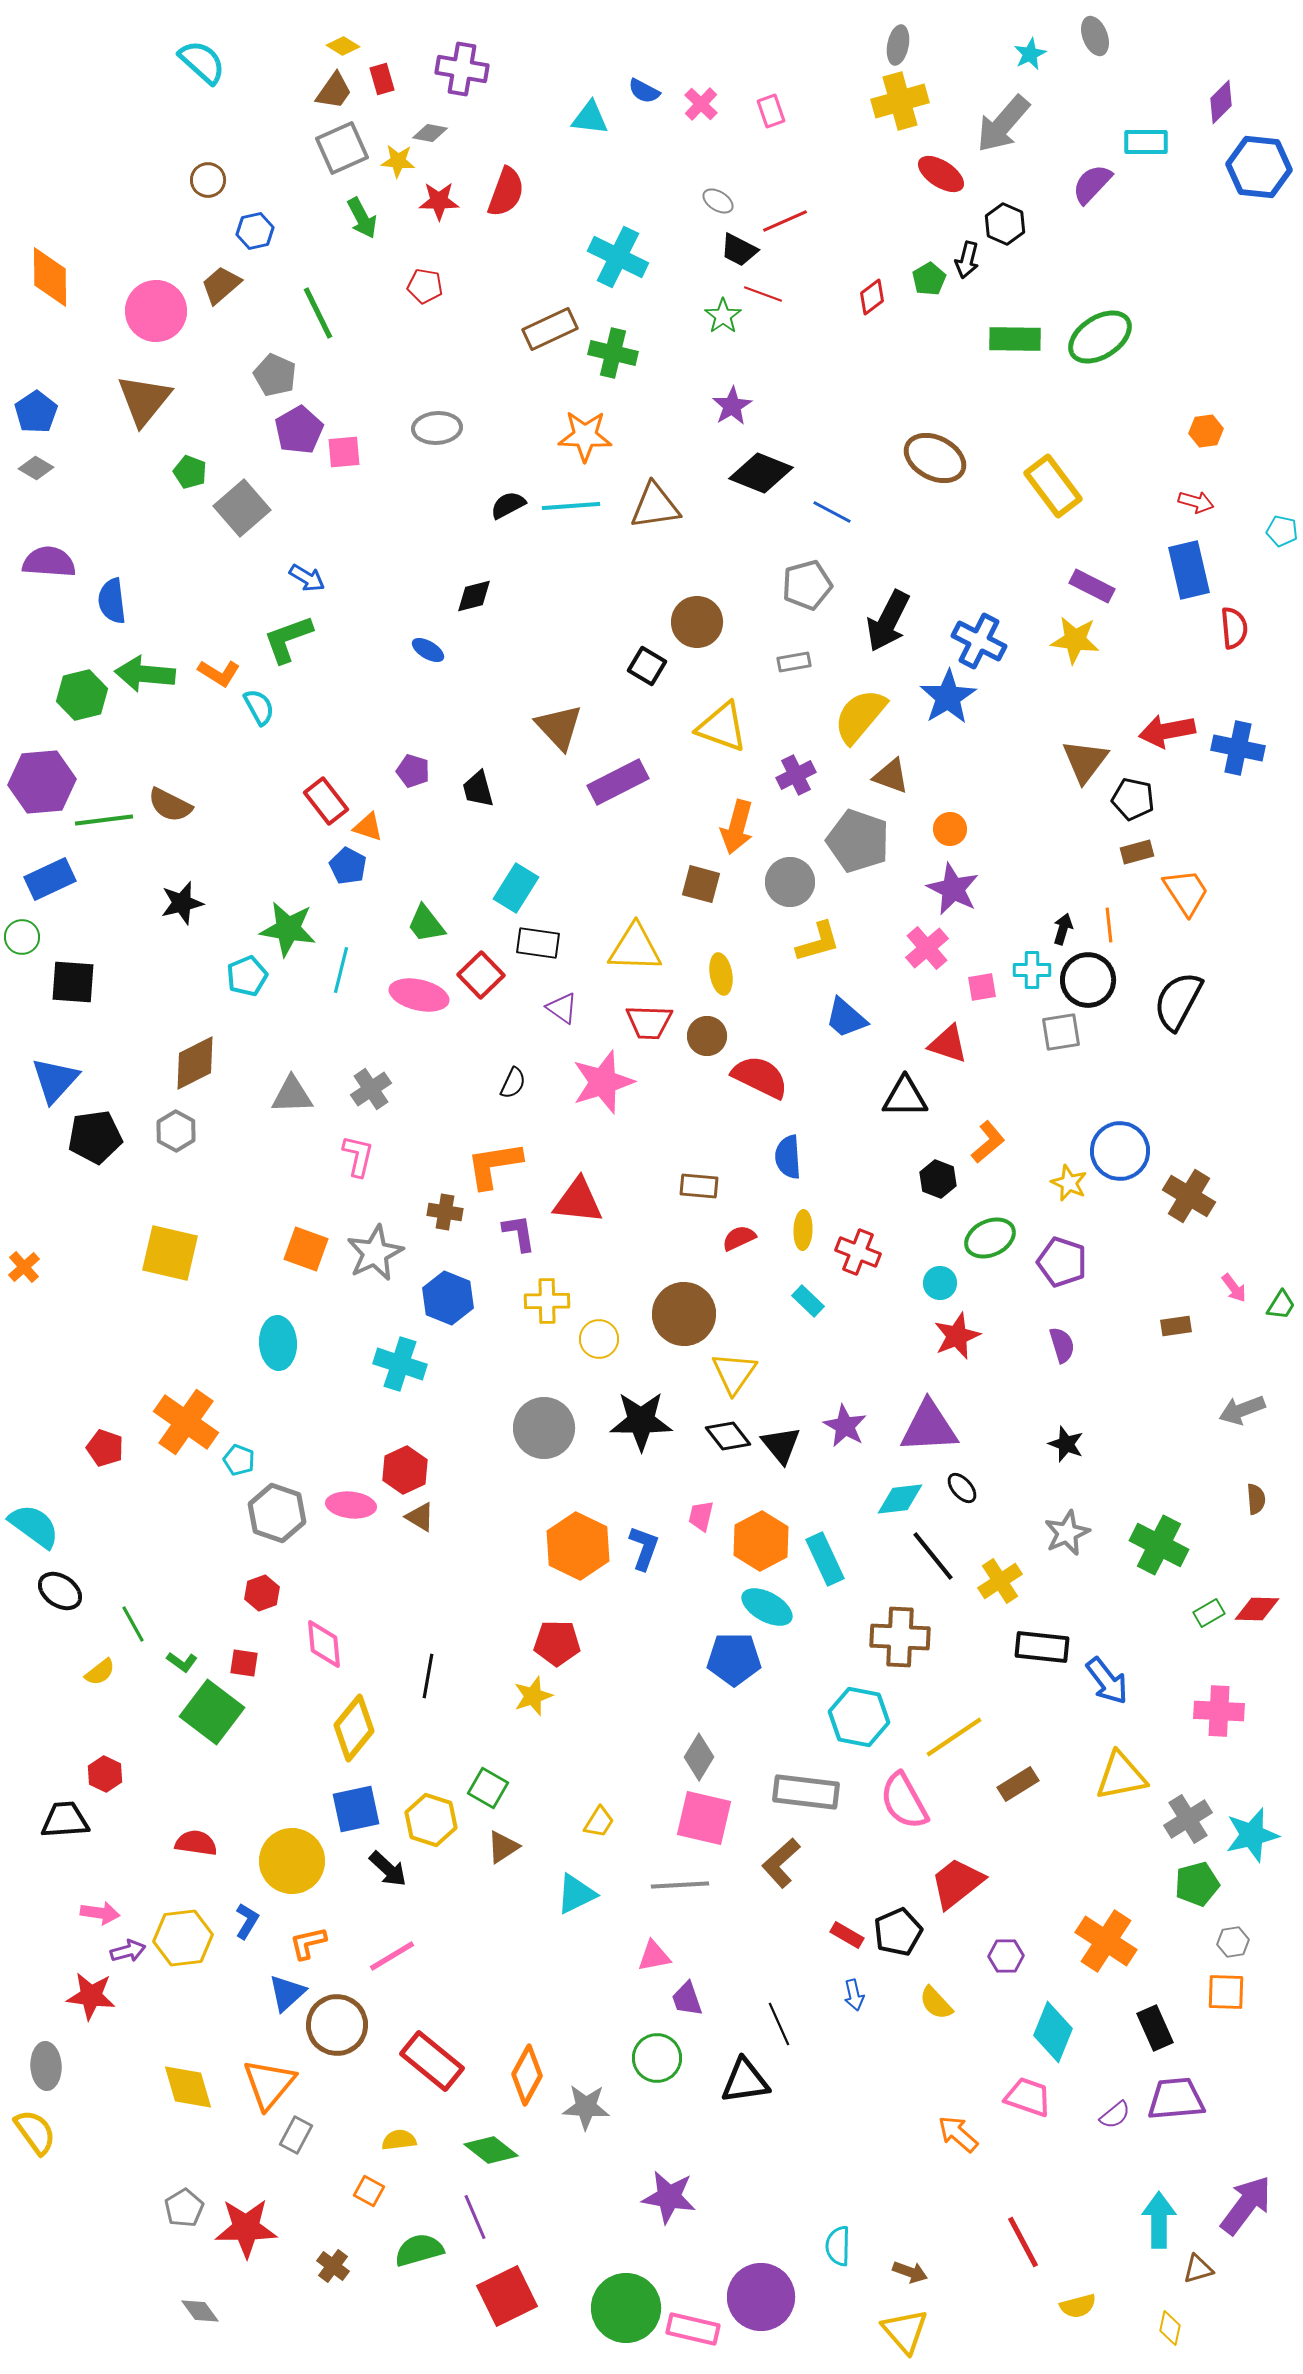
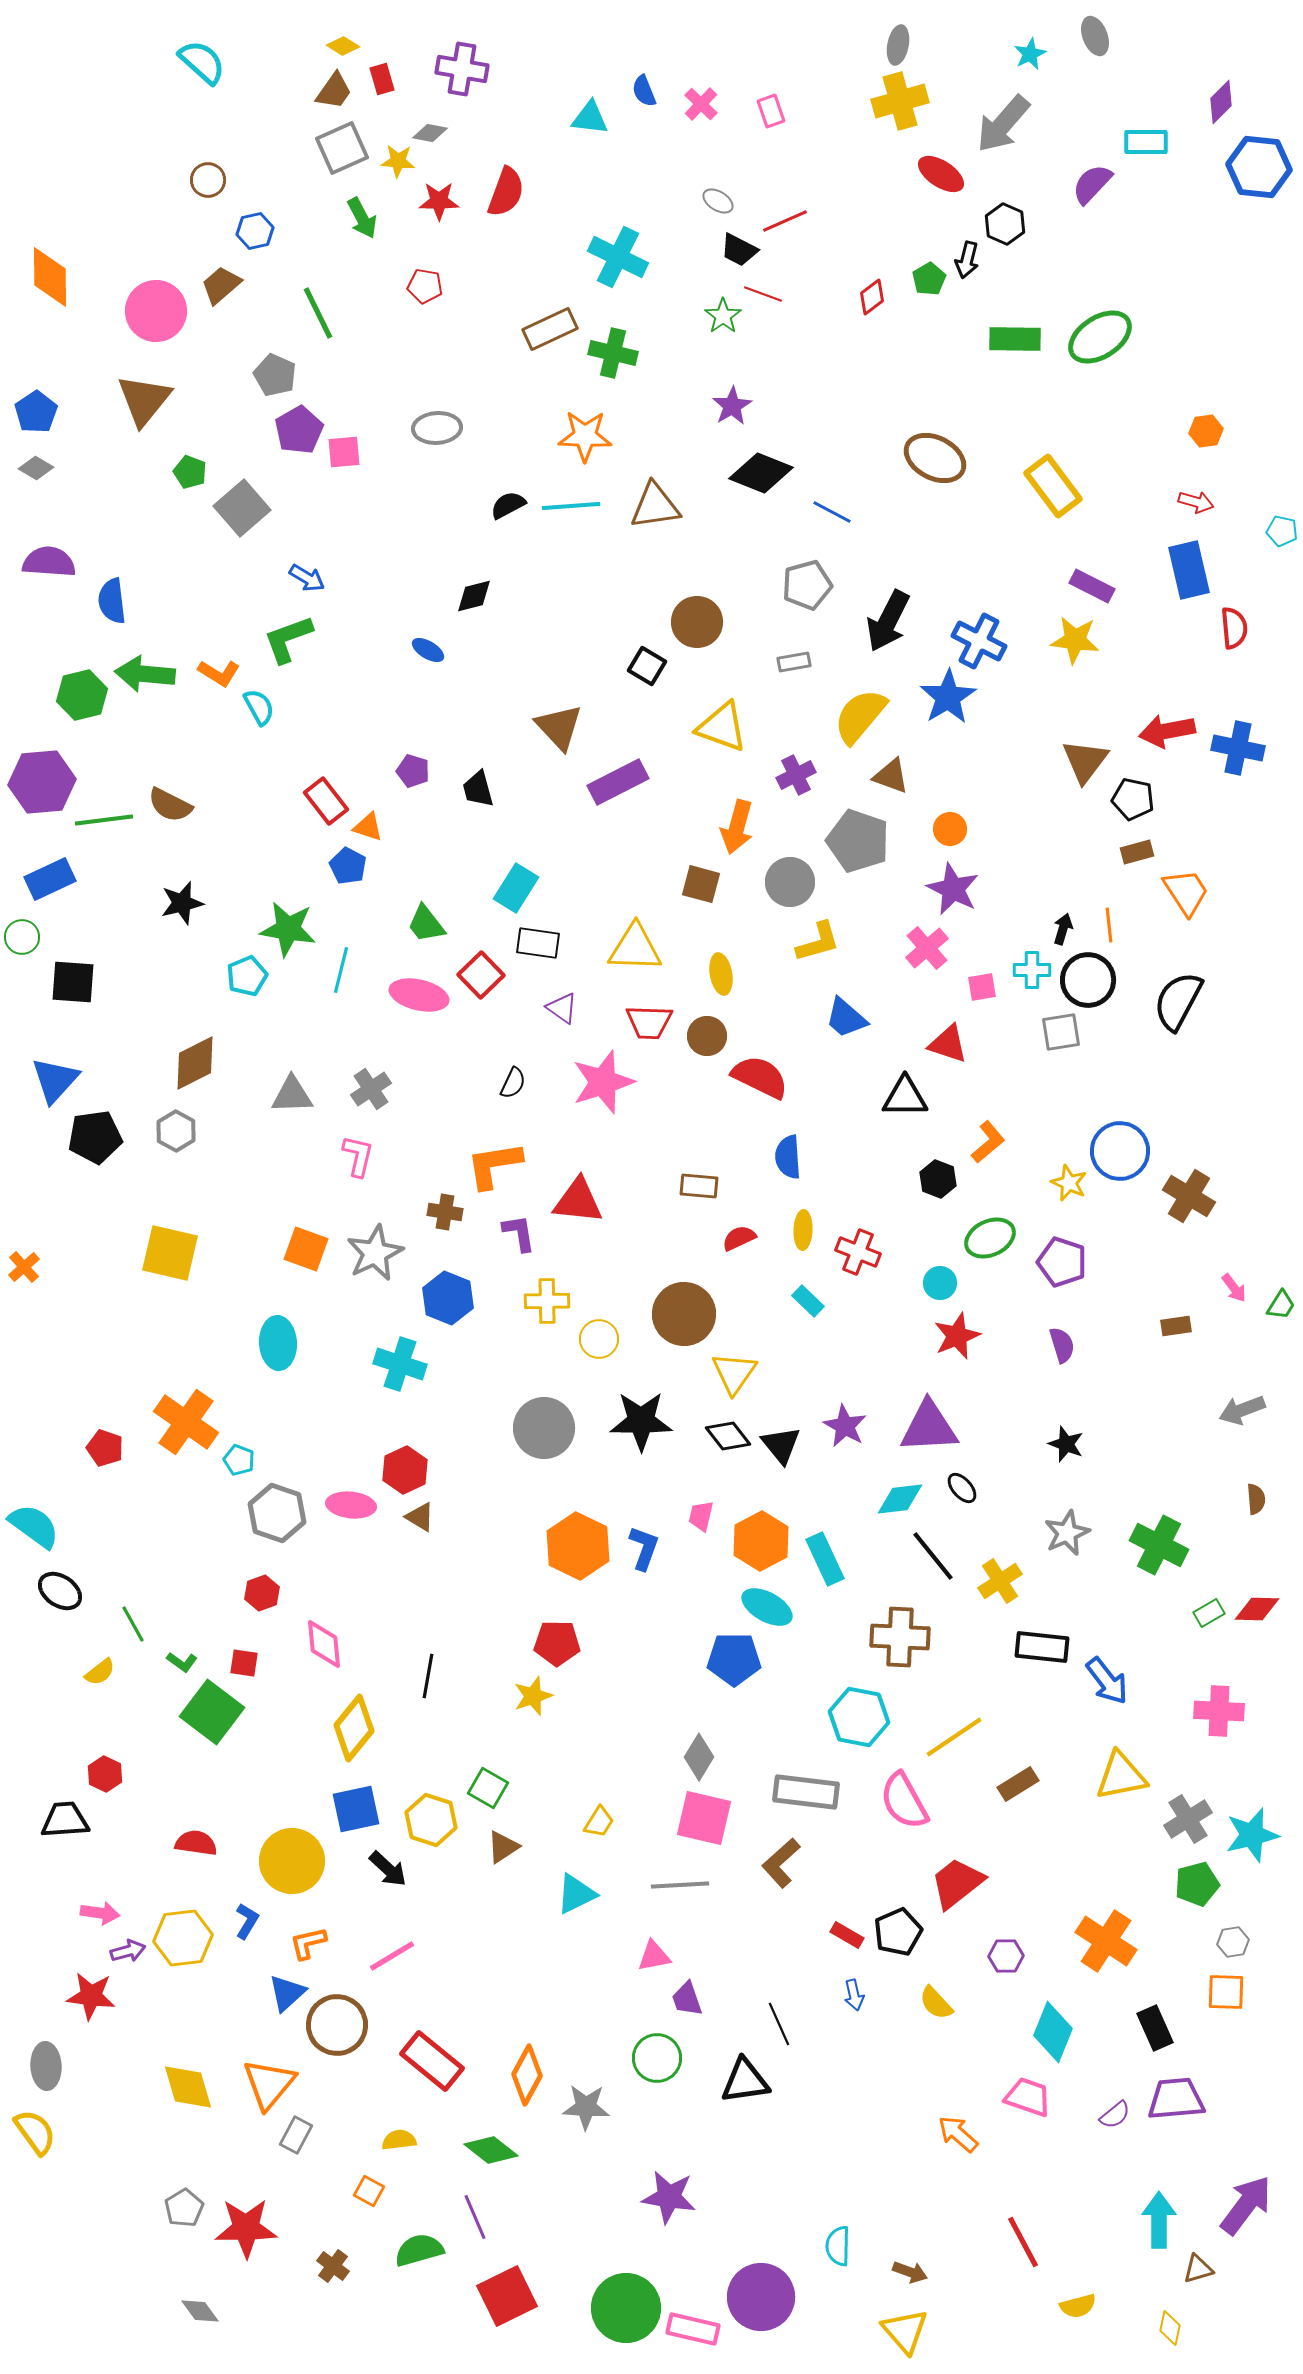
blue semicircle at (644, 91): rotated 40 degrees clockwise
